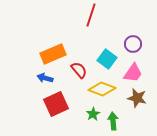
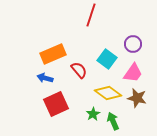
yellow diamond: moved 6 px right, 4 px down; rotated 16 degrees clockwise
green arrow: rotated 18 degrees counterclockwise
